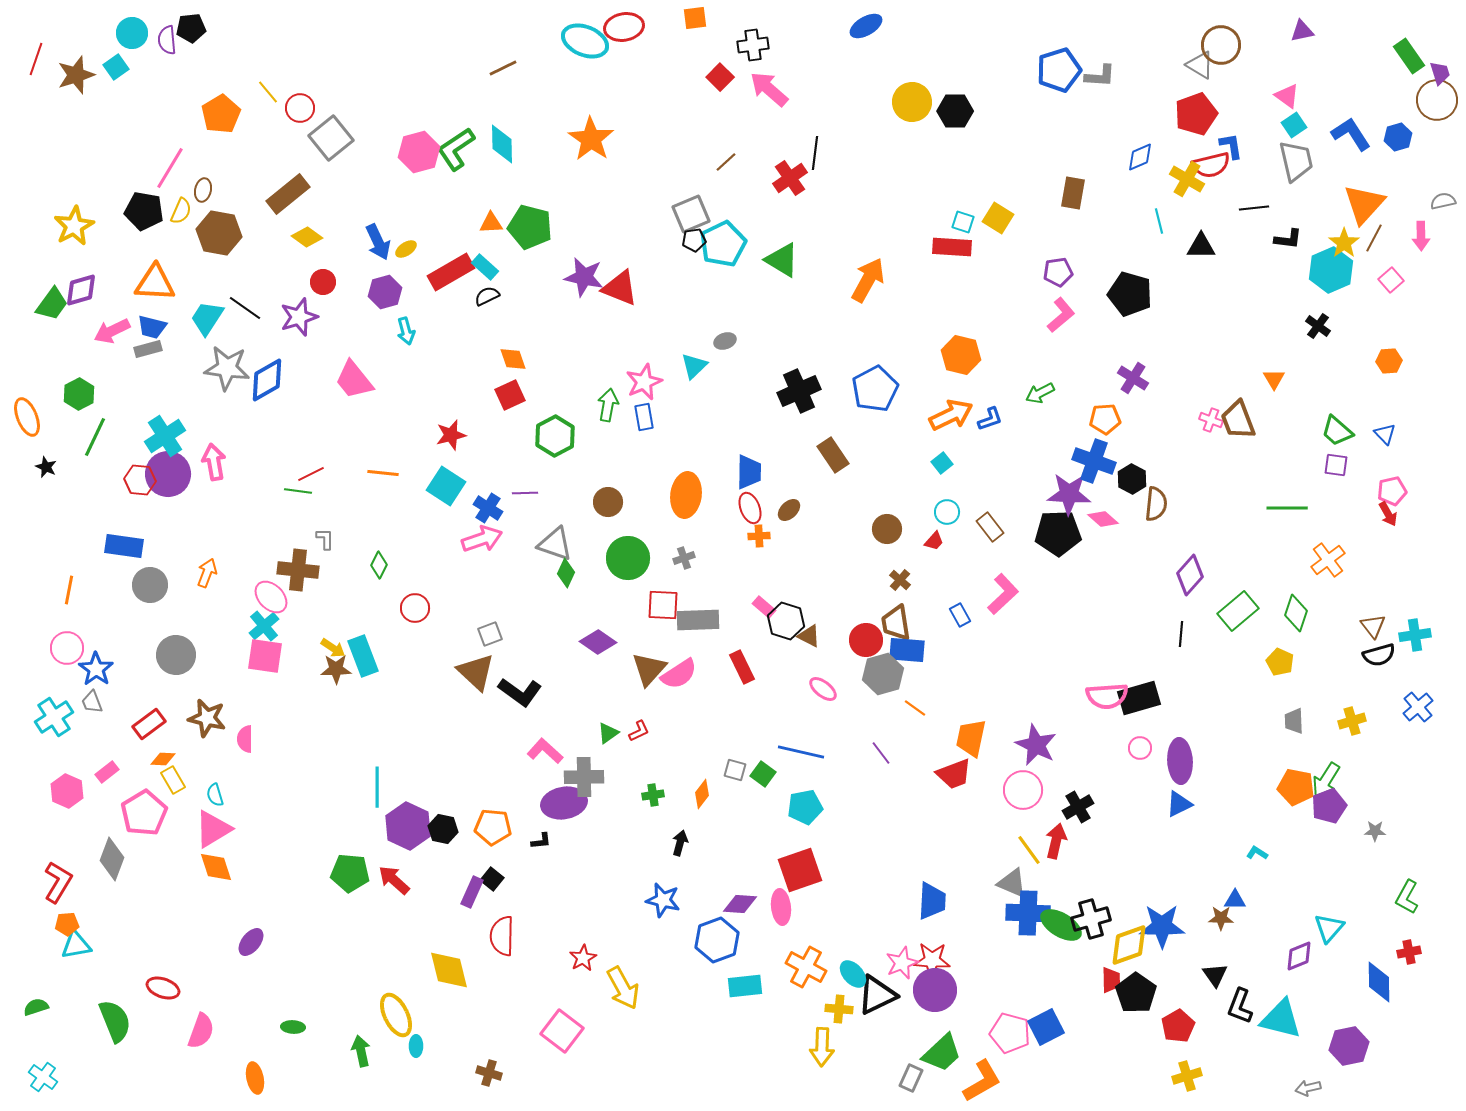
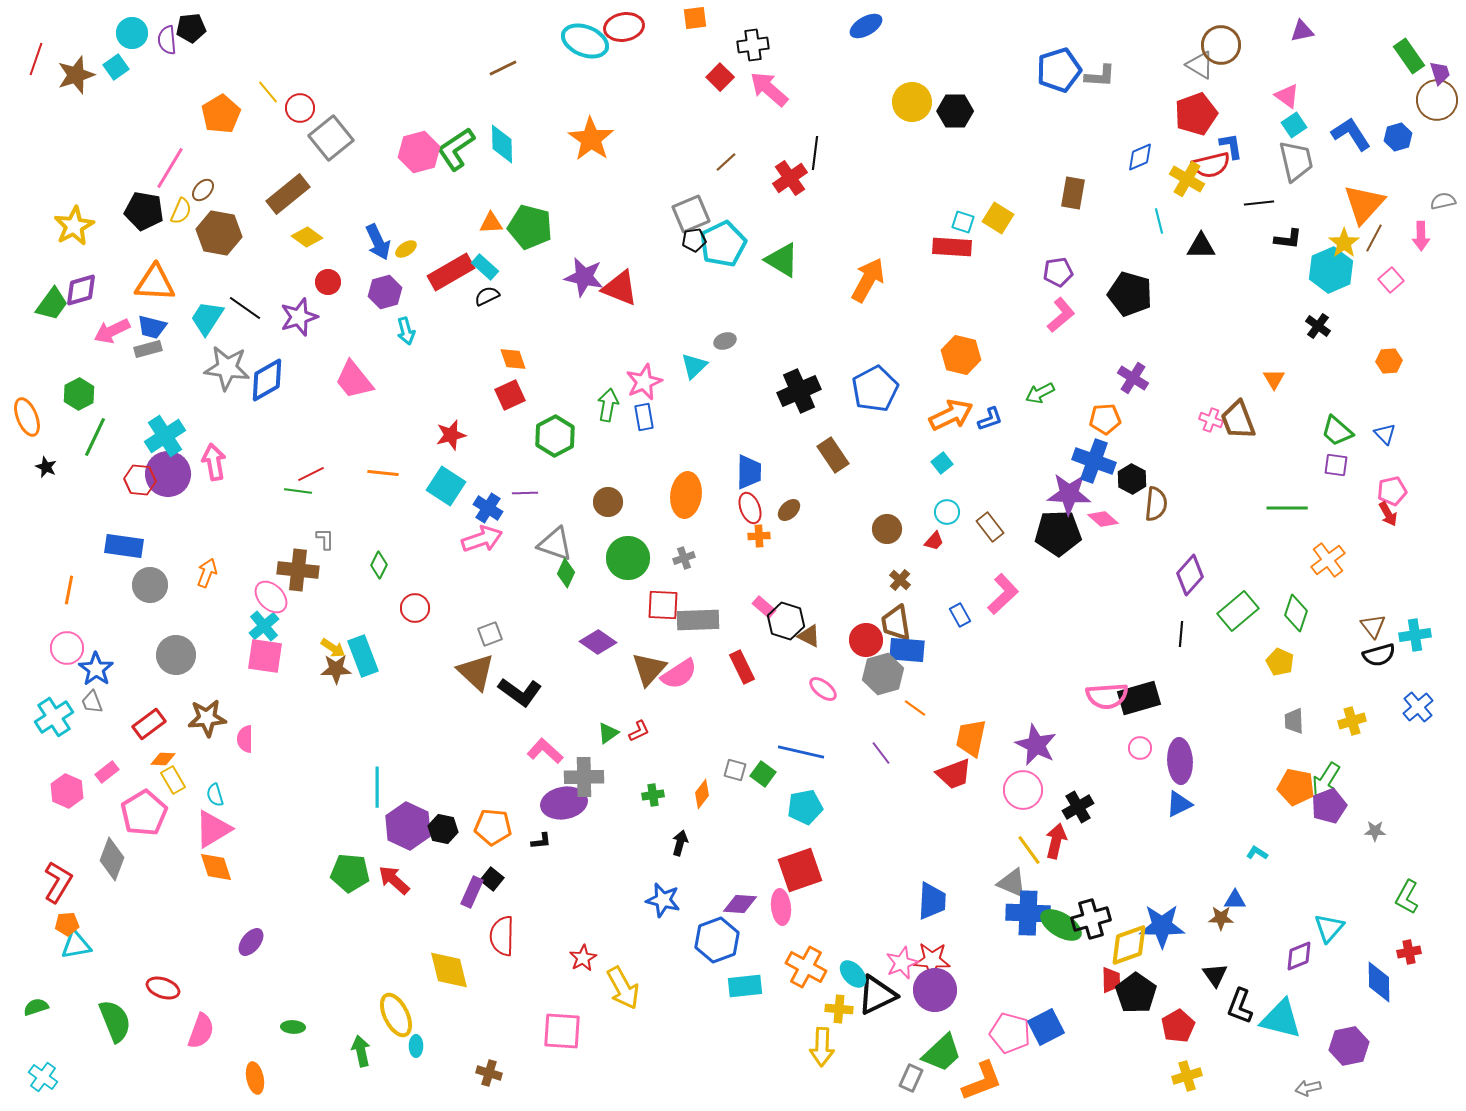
brown ellipse at (203, 190): rotated 30 degrees clockwise
black line at (1254, 208): moved 5 px right, 5 px up
red circle at (323, 282): moved 5 px right
brown star at (207, 718): rotated 18 degrees counterclockwise
pink square at (562, 1031): rotated 33 degrees counterclockwise
orange L-shape at (982, 1081): rotated 9 degrees clockwise
